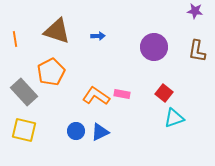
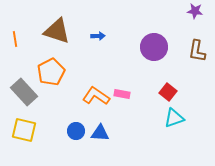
red square: moved 4 px right, 1 px up
blue triangle: moved 1 px down; rotated 30 degrees clockwise
